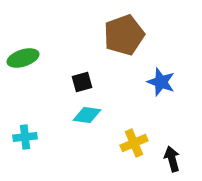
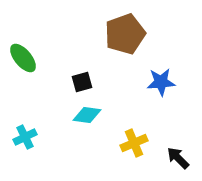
brown pentagon: moved 1 px right, 1 px up
green ellipse: rotated 68 degrees clockwise
blue star: rotated 24 degrees counterclockwise
cyan cross: rotated 20 degrees counterclockwise
black arrow: moved 6 px right, 1 px up; rotated 30 degrees counterclockwise
